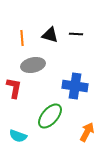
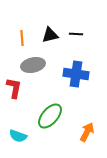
black triangle: rotated 30 degrees counterclockwise
blue cross: moved 1 px right, 12 px up
